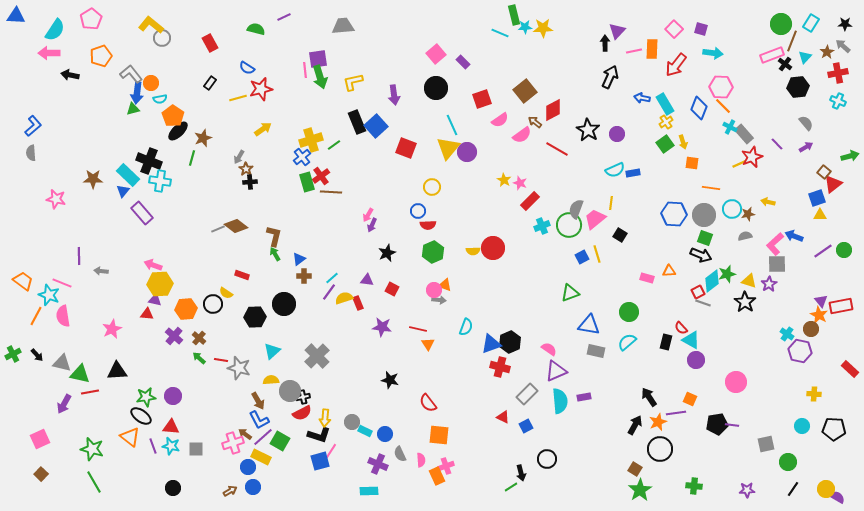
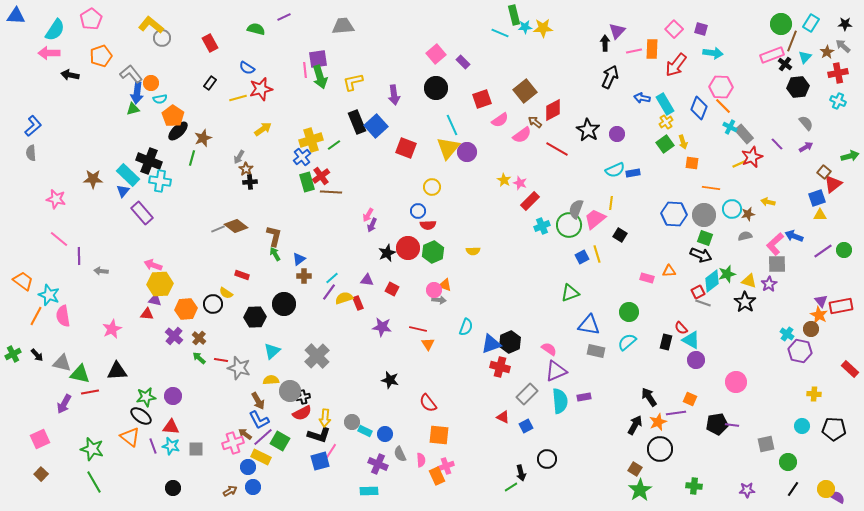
red circle at (493, 248): moved 85 px left
pink line at (62, 283): moved 3 px left, 44 px up; rotated 18 degrees clockwise
